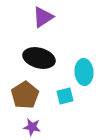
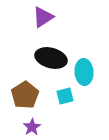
black ellipse: moved 12 px right
purple star: rotated 30 degrees clockwise
